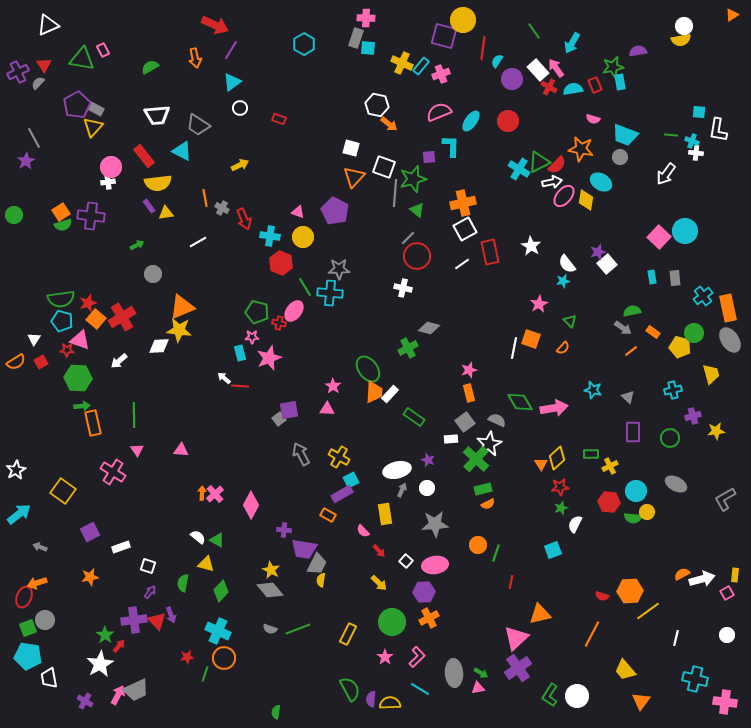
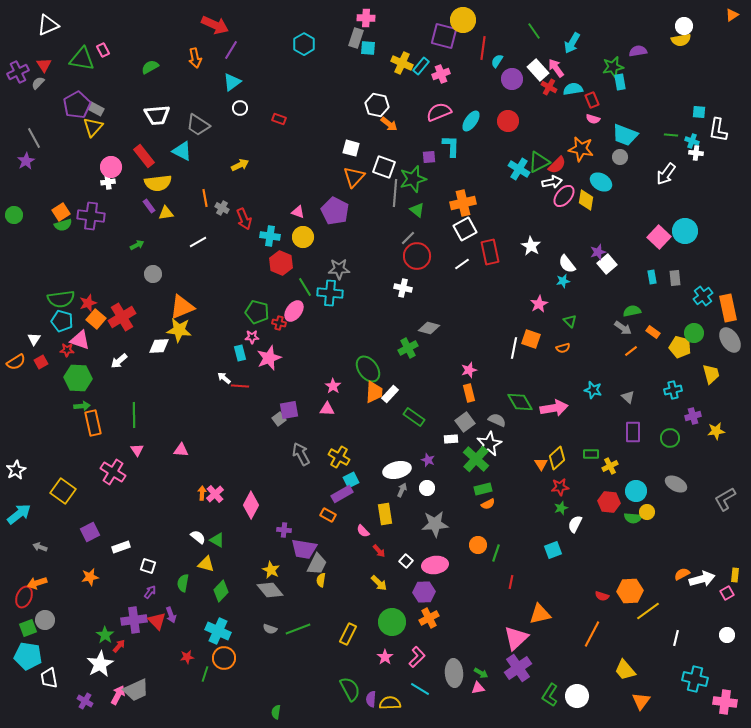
red rectangle at (595, 85): moved 3 px left, 15 px down
orange semicircle at (563, 348): rotated 32 degrees clockwise
